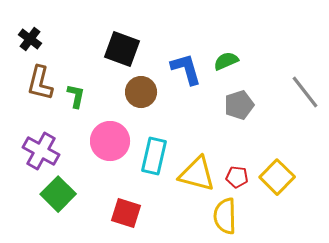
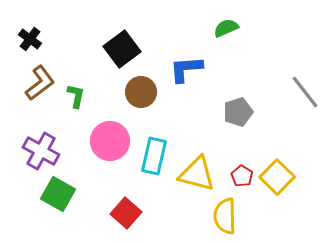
black square: rotated 33 degrees clockwise
green semicircle: moved 33 px up
blue L-shape: rotated 78 degrees counterclockwise
brown L-shape: rotated 141 degrees counterclockwise
gray pentagon: moved 1 px left, 7 px down
red pentagon: moved 5 px right, 1 px up; rotated 25 degrees clockwise
green square: rotated 16 degrees counterclockwise
red square: rotated 24 degrees clockwise
